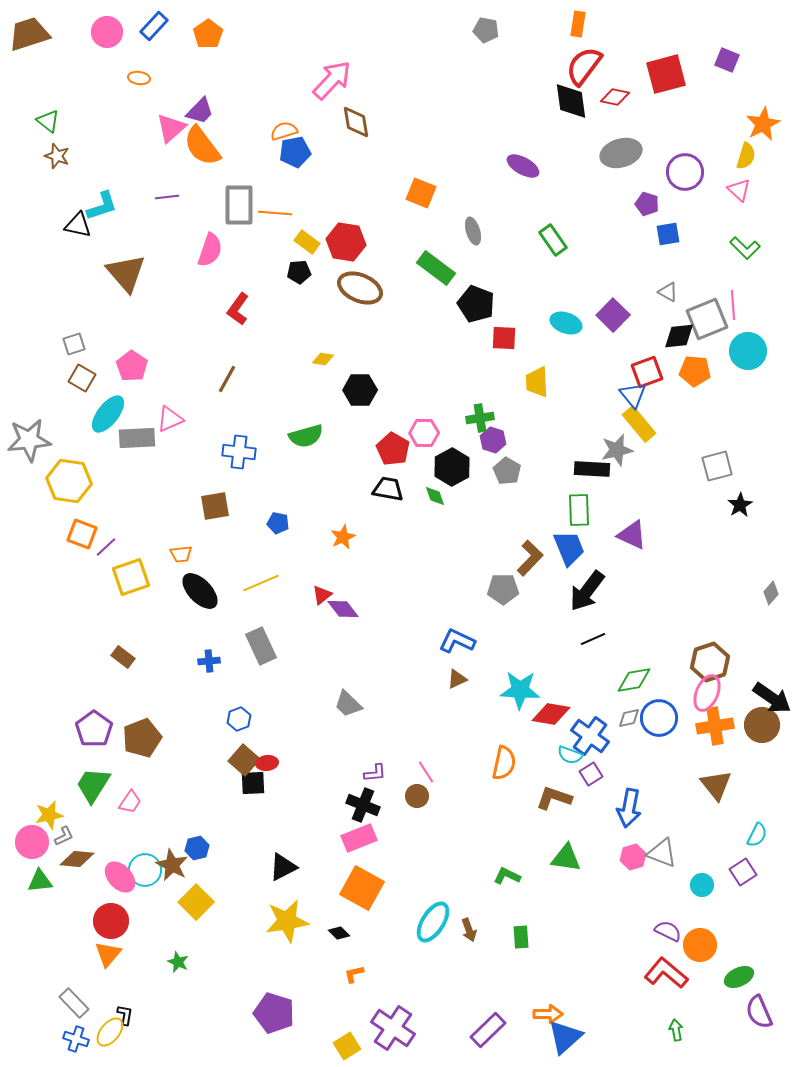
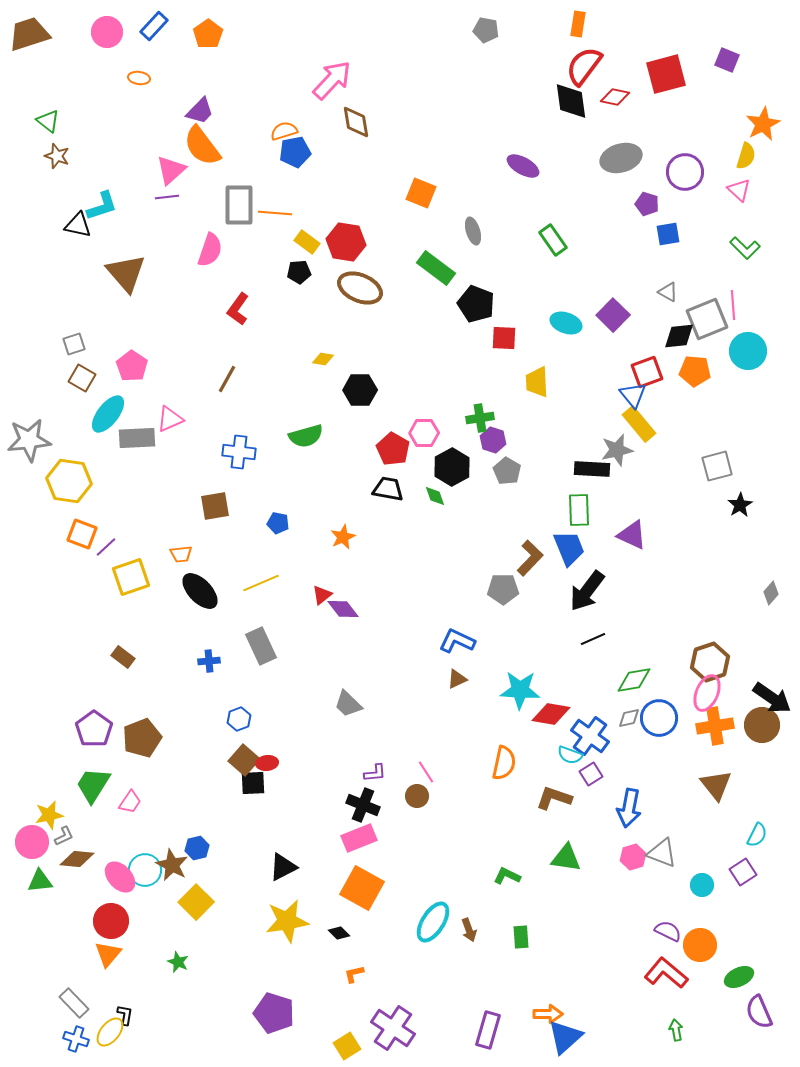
pink triangle at (171, 128): moved 42 px down
gray ellipse at (621, 153): moved 5 px down
purple rectangle at (488, 1030): rotated 30 degrees counterclockwise
